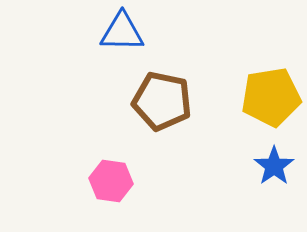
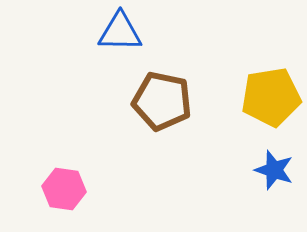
blue triangle: moved 2 px left
blue star: moved 4 px down; rotated 18 degrees counterclockwise
pink hexagon: moved 47 px left, 8 px down
